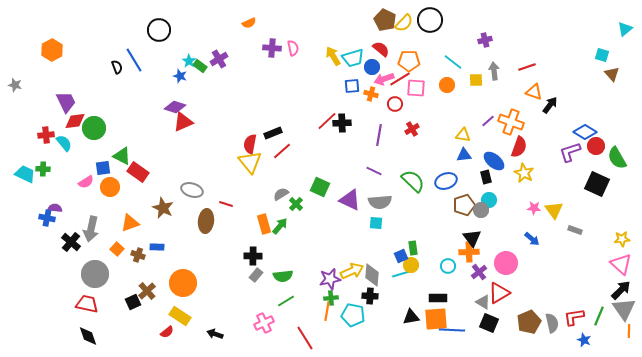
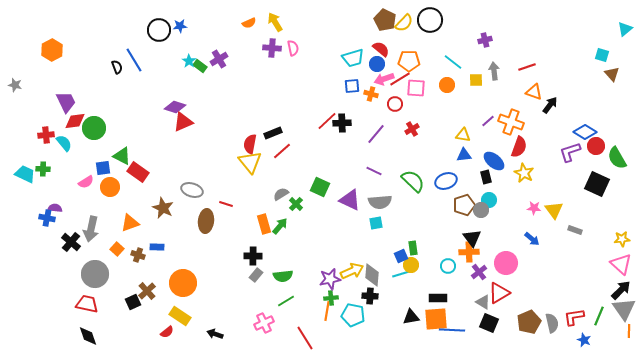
yellow arrow at (333, 56): moved 58 px left, 34 px up
blue circle at (372, 67): moved 5 px right, 3 px up
blue star at (180, 76): moved 50 px up; rotated 24 degrees counterclockwise
purple line at (379, 135): moved 3 px left, 1 px up; rotated 30 degrees clockwise
cyan square at (376, 223): rotated 16 degrees counterclockwise
